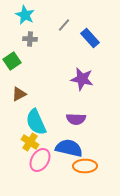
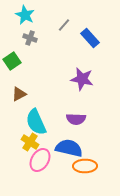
gray cross: moved 1 px up; rotated 16 degrees clockwise
